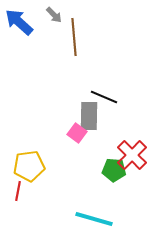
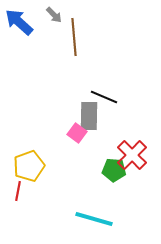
yellow pentagon: rotated 12 degrees counterclockwise
